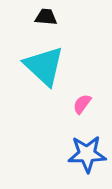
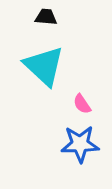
pink semicircle: rotated 70 degrees counterclockwise
blue star: moved 7 px left, 10 px up
